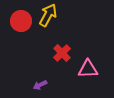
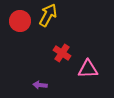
red circle: moved 1 px left
red cross: rotated 12 degrees counterclockwise
purple arrow: rotated 32 degrees clockwise
